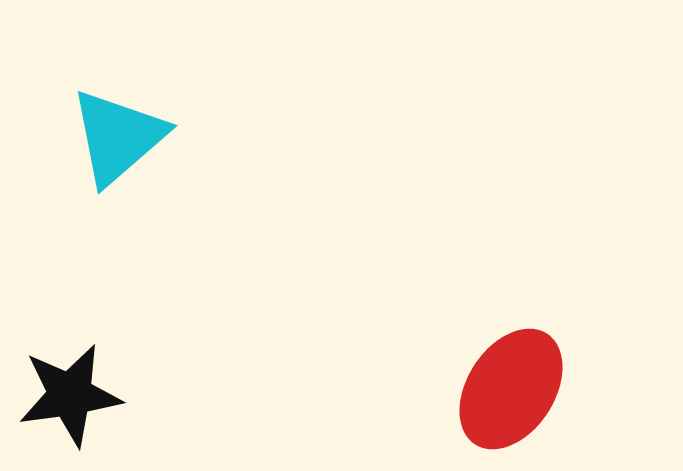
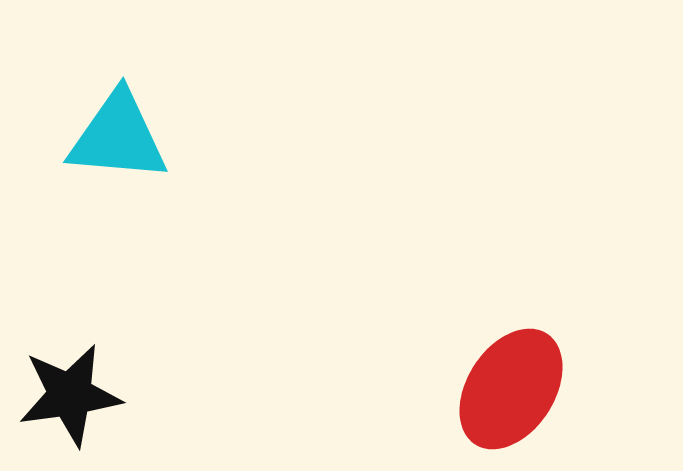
cyan triangle: rotated 46 degrees clockwise
